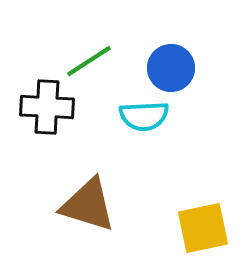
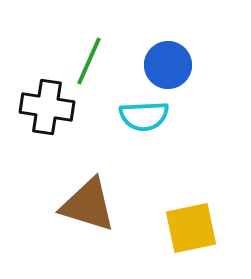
green line: rotated 33 degrees counterclockwise
blue circle: moved 3 px left, 3 px up
black cross: rotated 6 degrees clockwise
yellow square: moved 12 px left
